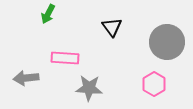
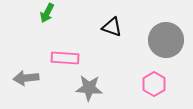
green arrow: moved 1 px left, 1 px up
black triangle: rotated 35 degrees counterclockwise
gray circle: moved 1 px left, 2 px up
